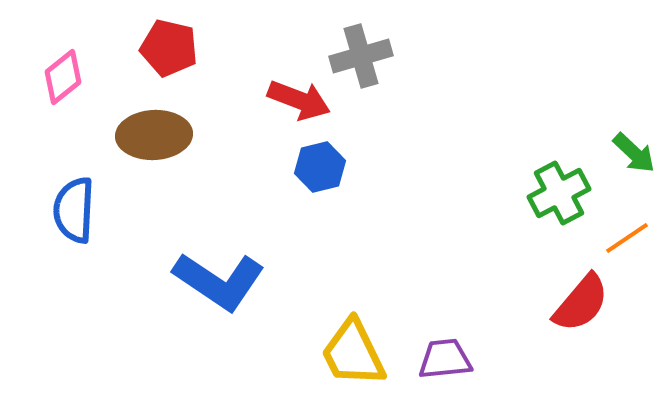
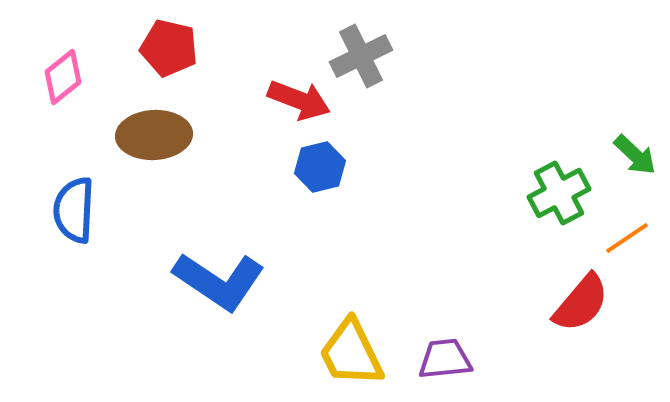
gray cross: rotated 10 degrees counterclockwise
green arrow: moved 1 px right, 2 px down
yellow trapezoid: moved 2 px left
